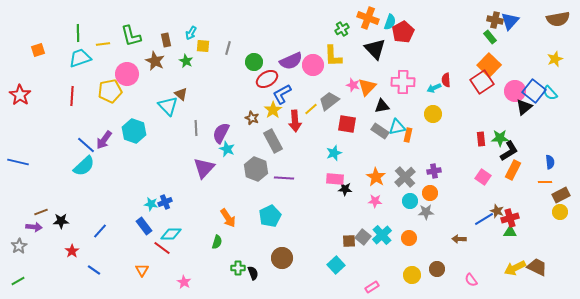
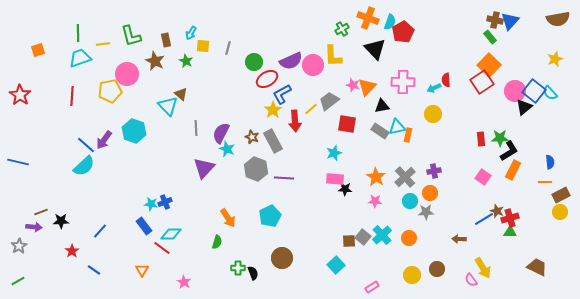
brown star at (252, 118): moved 19 px down
yellow arrow at (515, 268): moved 32 px left; rotated 95 degrees counterclockwise
